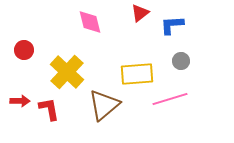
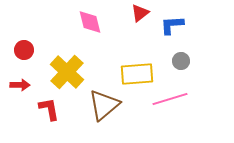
red arrow: moved 16 px up
